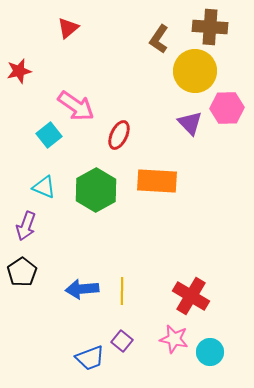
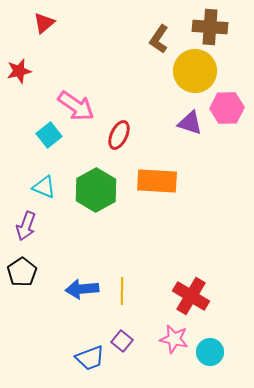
red triangle: moved 24 px left, 5 px up
purple triangle: rotated 28 degrees counterclockwise
